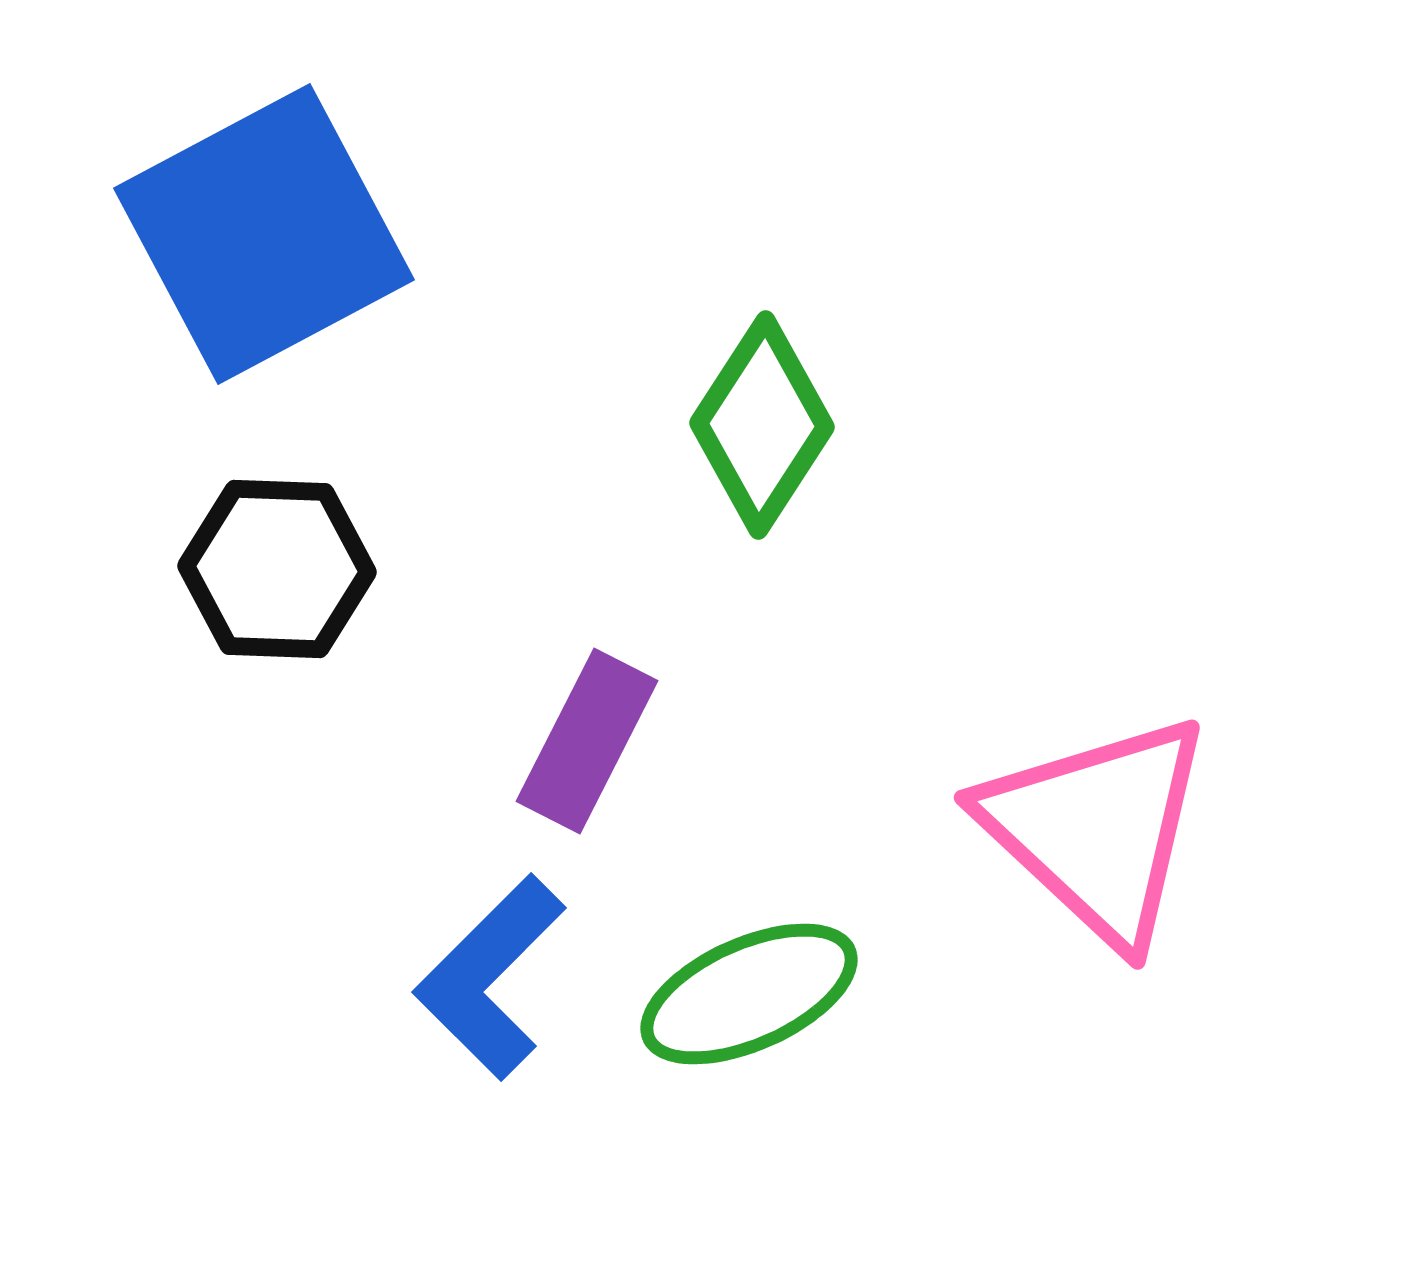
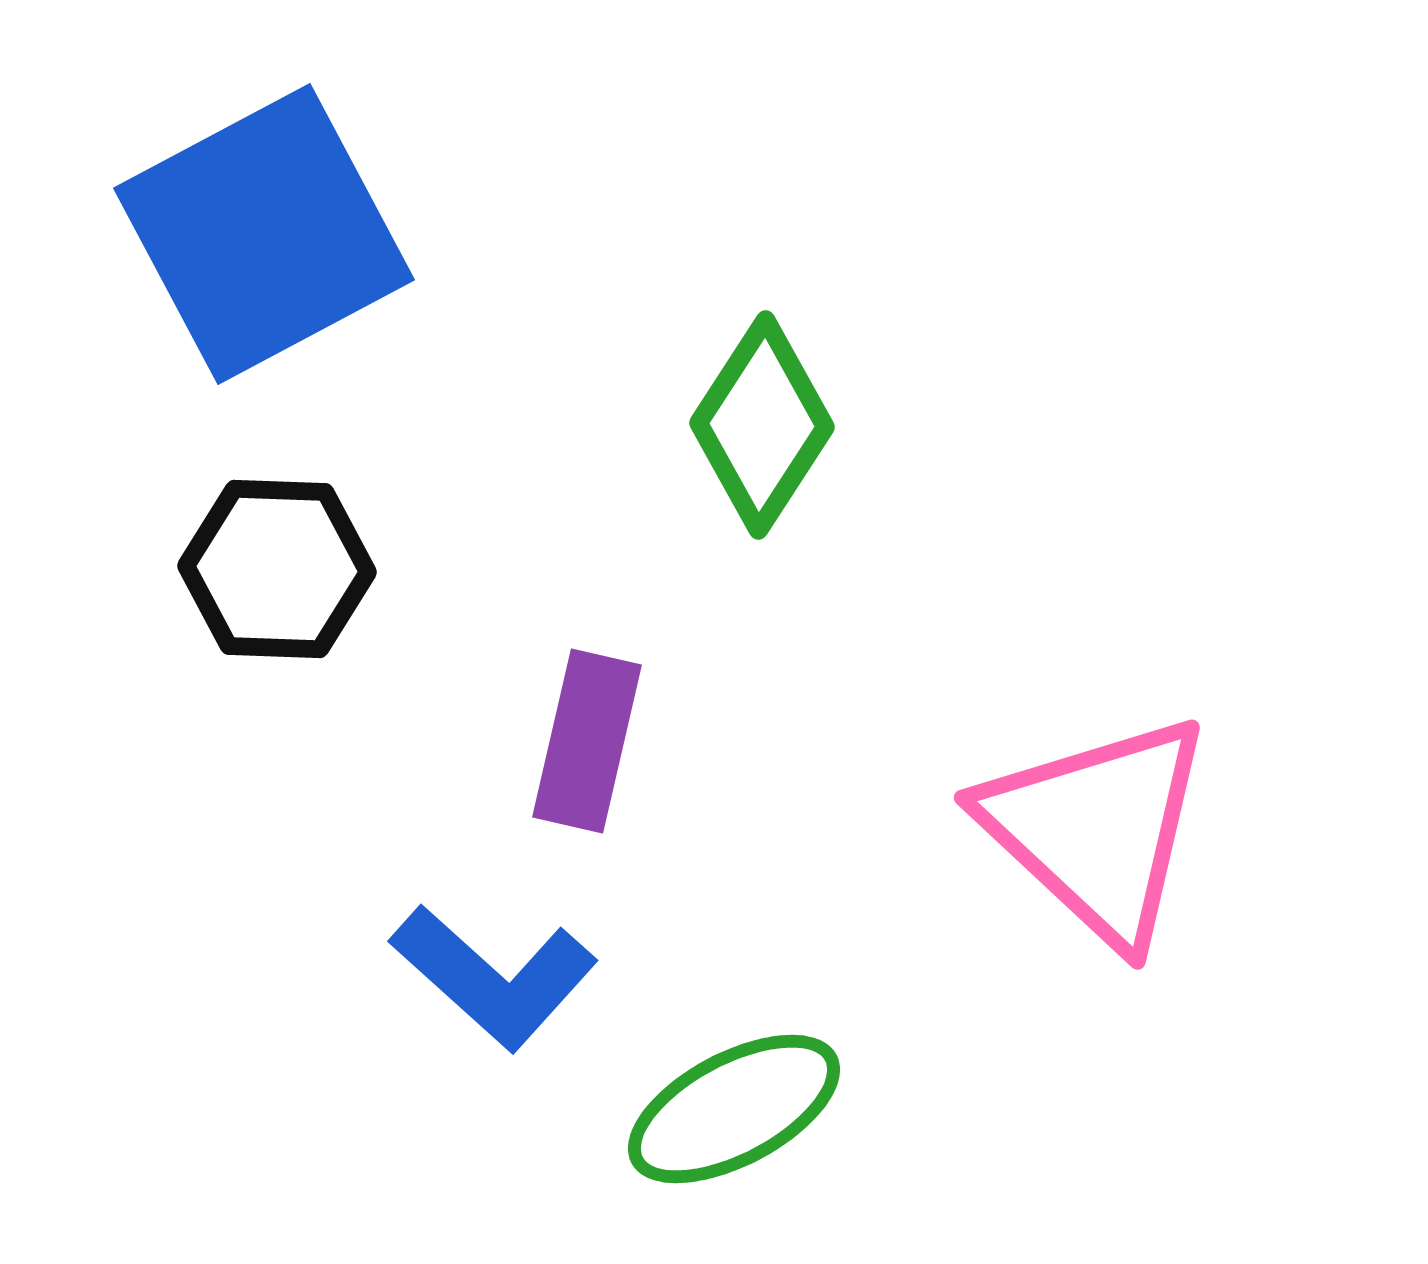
purple rectangle: rotated 14 degrees counterclockwise
blue L-shape: moved 4 px right; rotated 93 degrees counterclockwise
green ellipse: moved 15 px left, 115 px down; rotated 4 degrees counterclockwise
